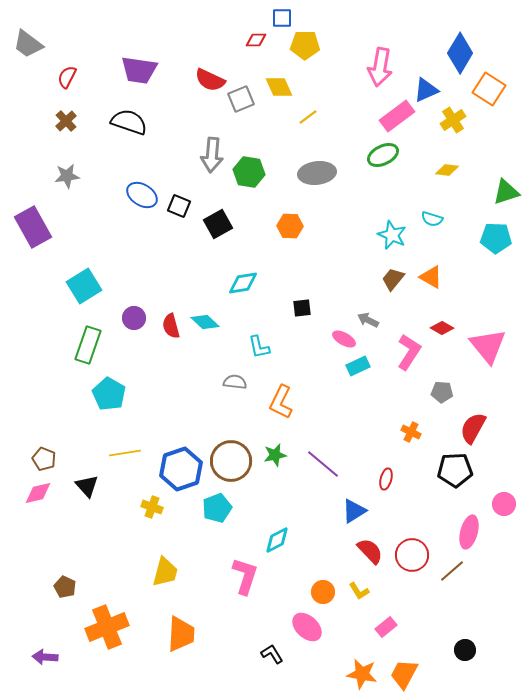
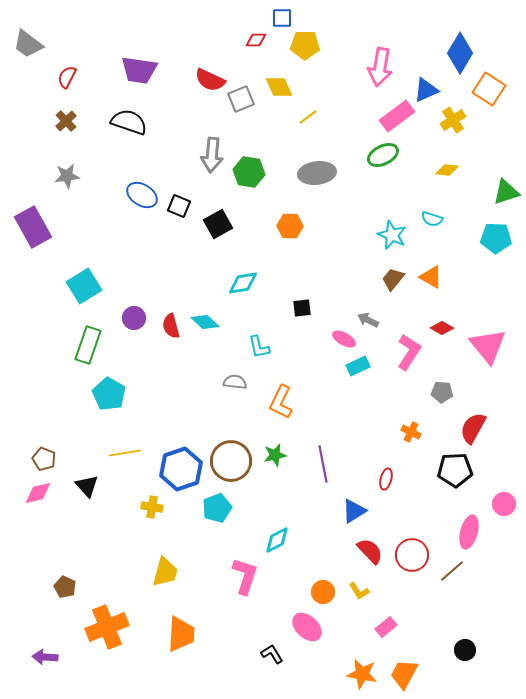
purple line at (323, 464): rotated 39 degrees clockwise
yellow cross at (152, 507): rotated 10 degrees counterclockwise
